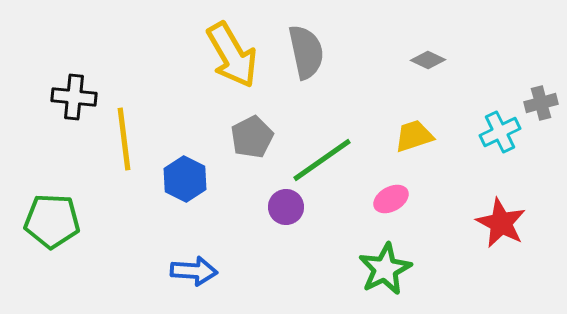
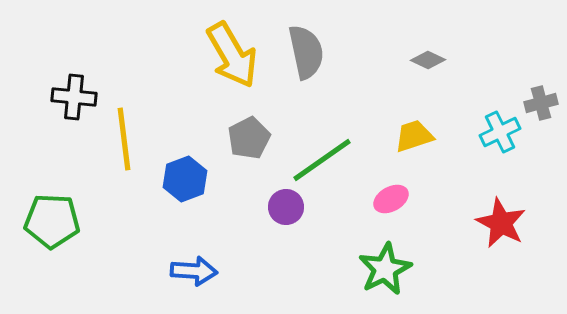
gray pentagon: moved 3 px left, 1 px down
blue hexagon: rotated 12 degrees clockwise
